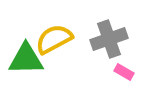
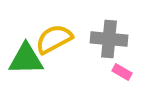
gray cross: rotated 24 degrees clockwise
pink rectangle: moved 2 px left
